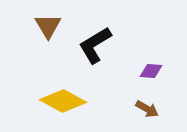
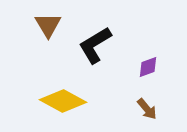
brown triangle: moved 1 px up
purple diamond: moved 3 px left, 4 px up; rotated 25 degrees counterclockwise
brown arrow: rotated 20 degrees clockwise
